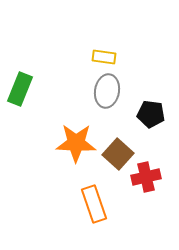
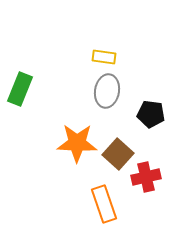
orange star: moved 1 px right
orange rectangle: moved 10 px right
